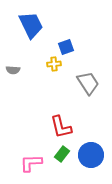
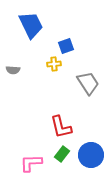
blue square: moved 1 px up
